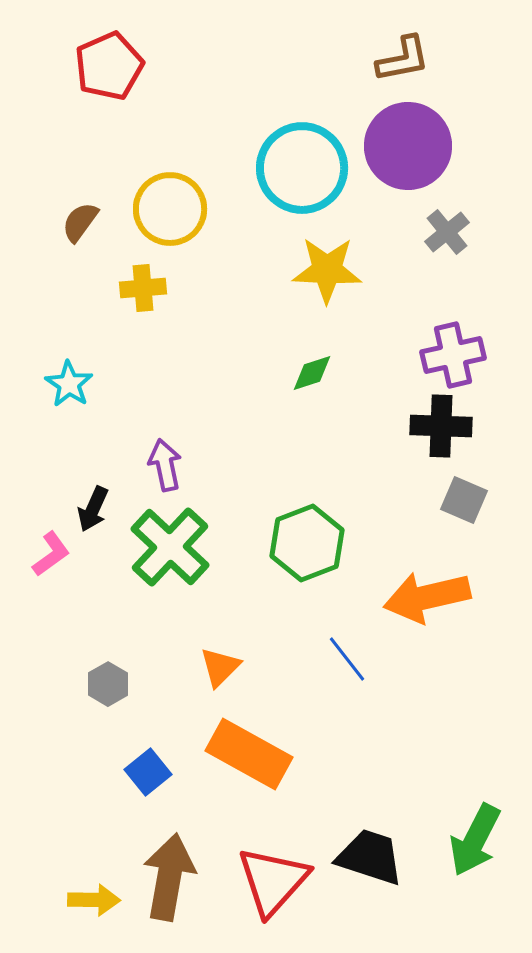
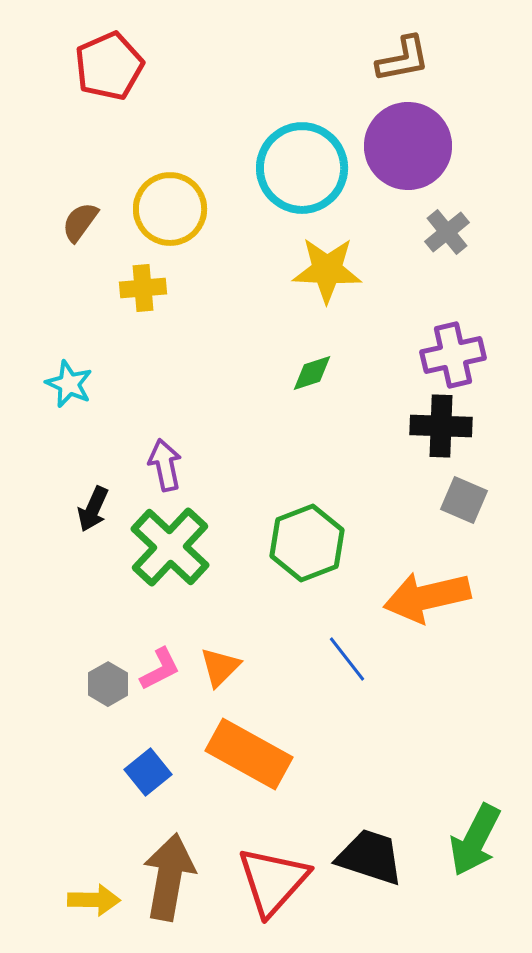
cyan star: rotated 9 degrees counterclockwise
pink L-shape: moved 109 px right, 115 px down; rotated 9 degrees clockwise
